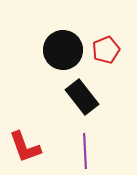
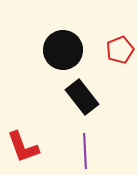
red pentagon: moved 14 px right
red L-shape: moved 2 px left
